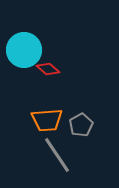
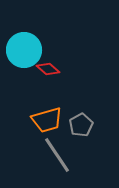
orange trapezoid: rotated 12 degrees counterclockwise
